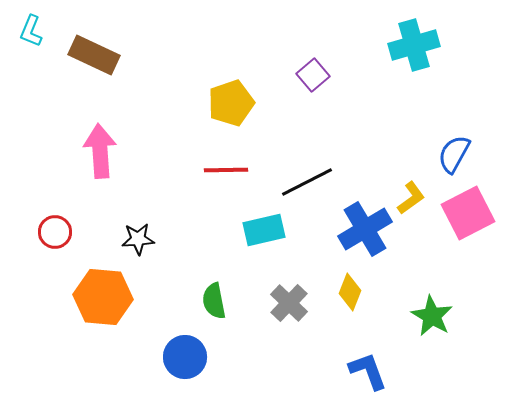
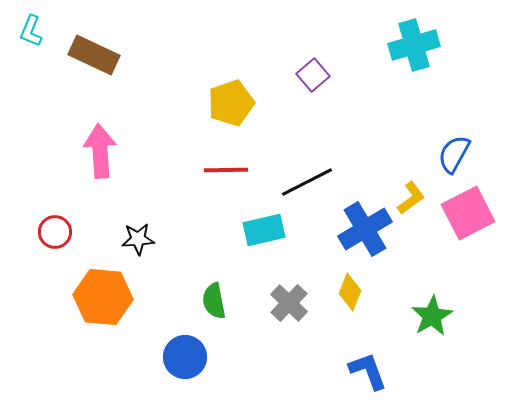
green star: rotated 12 degrees clockwise
